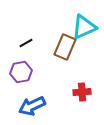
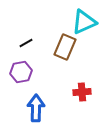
cyan triangle: moved 5 px up
blue arrow: moved 4 px right, 2 px down; rotated 116 degrees clockwise
